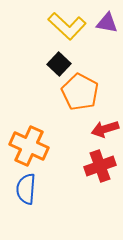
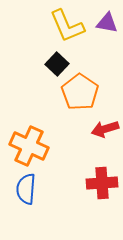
yellow L-shape: rotated 24 degrees clockwise
black square: moved 2 px left
orange pentagon: rotated 6 degrees clockwise
red cross: moved 2 px right, 17 px down; rotated 16 degrees clockwise
